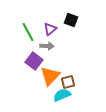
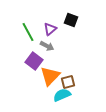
gray arrow: rotated 24 degrees clockwise
